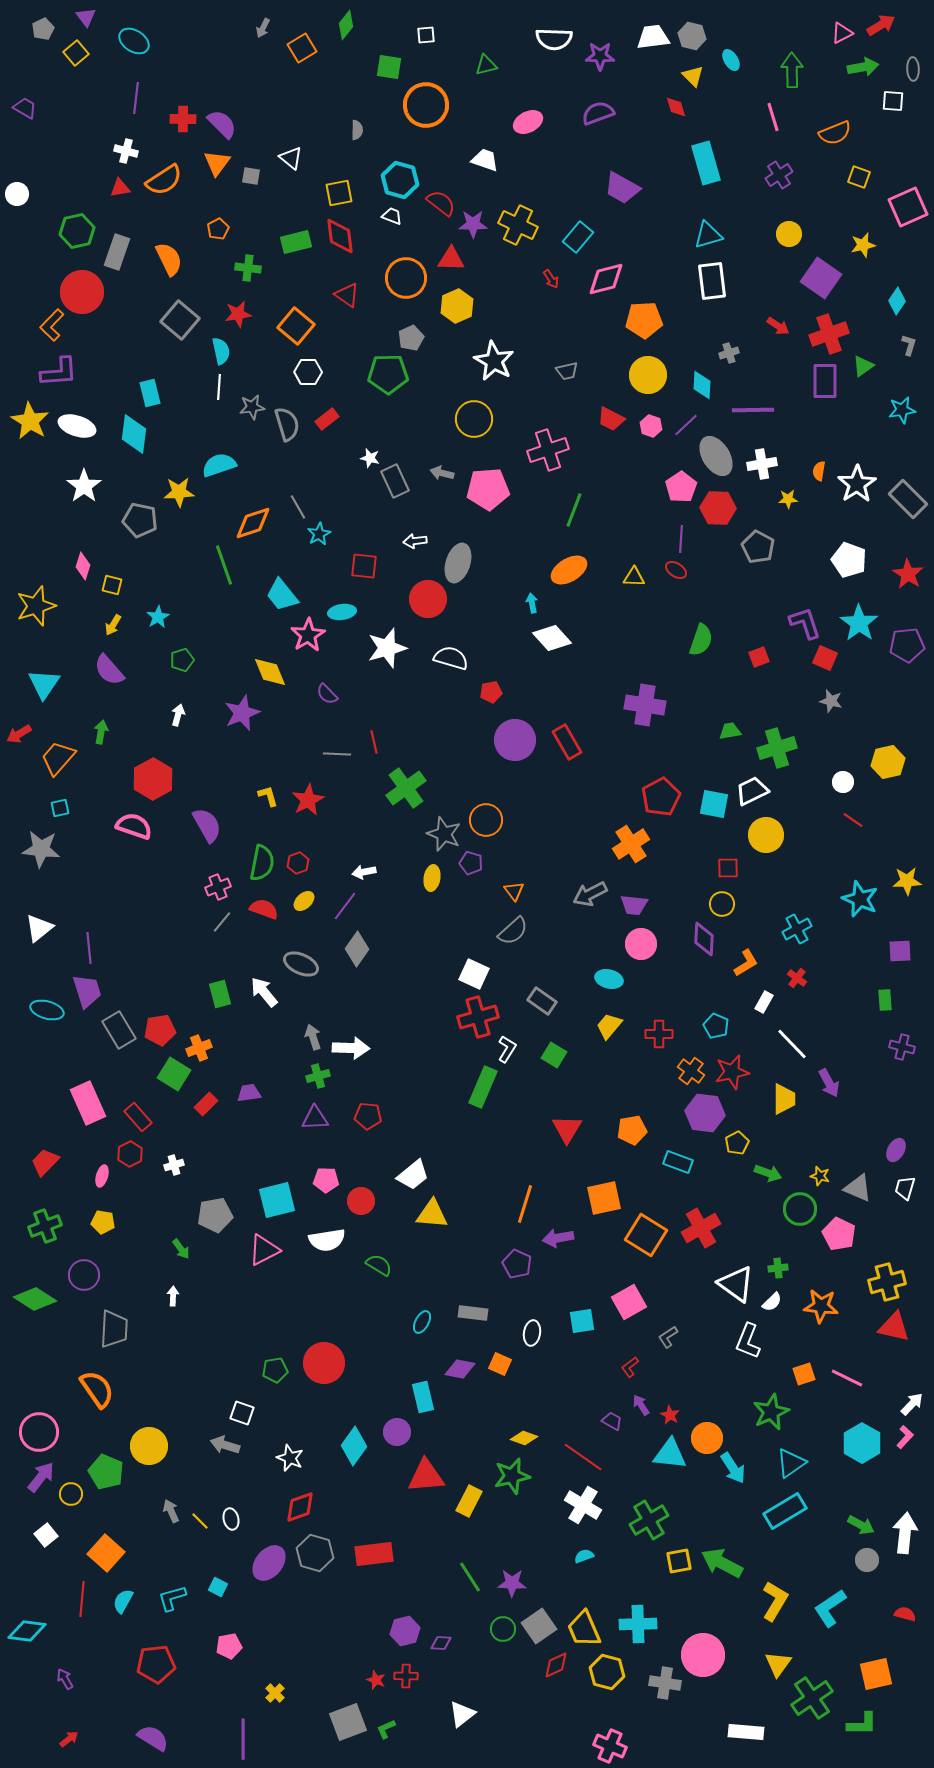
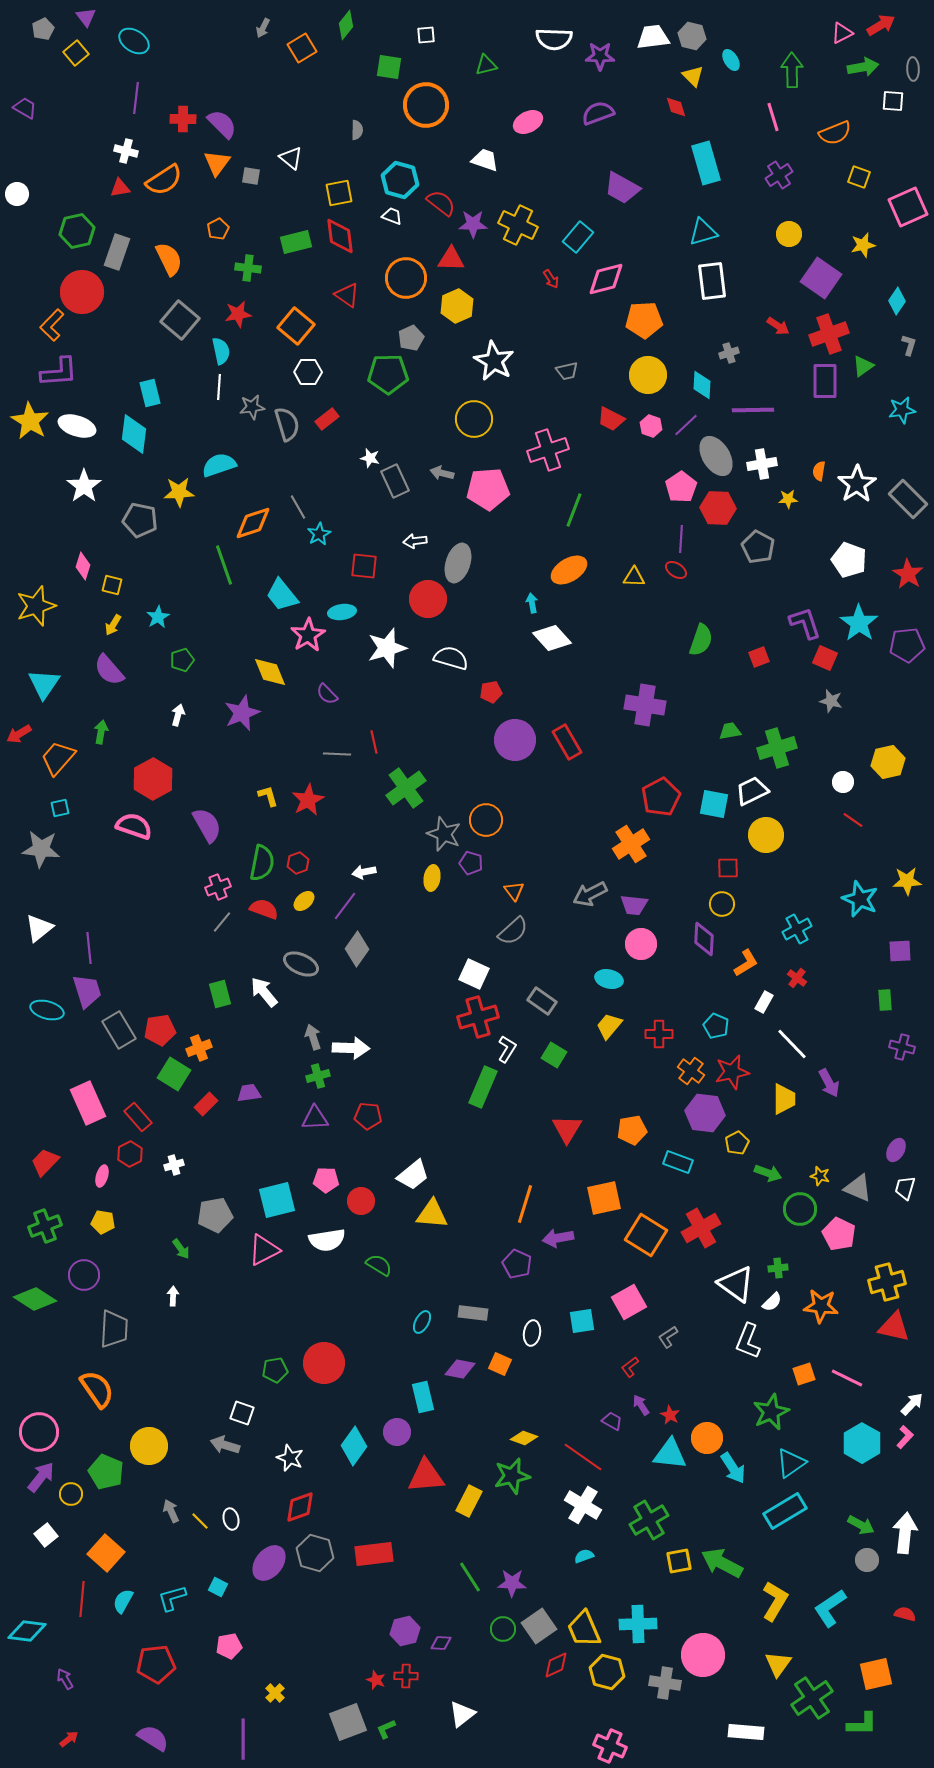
cyan triangle at (708, 235): moved 5 px left, 3 px up
